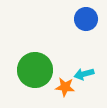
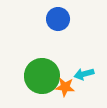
blue circle: moved 28 px left
green circle: moved 7 px right, 6 px down
